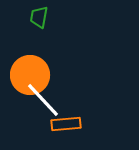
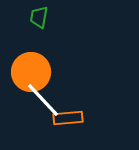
orange circle: moved 1 px right, 3 px up
orange rectangle: moved 2 px right, 6 px up
